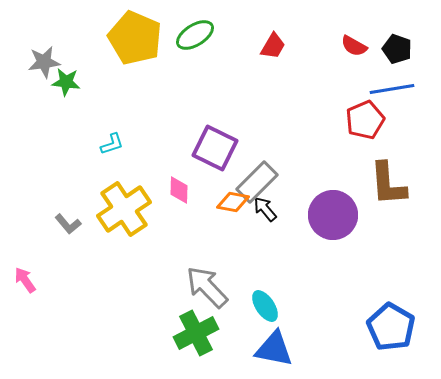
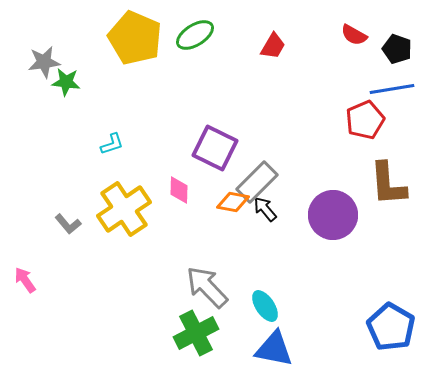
red semicircle: moved 11 px up
